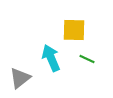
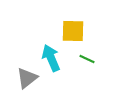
yellow square: moved 1 px left, 1 px down
gray triangle: moved 7 px right
